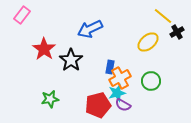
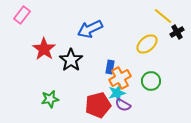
yellow ellipse: moved 1 px left, 2 px down
